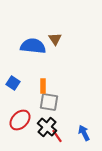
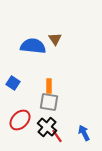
orange rectangle: moved 6 px right
